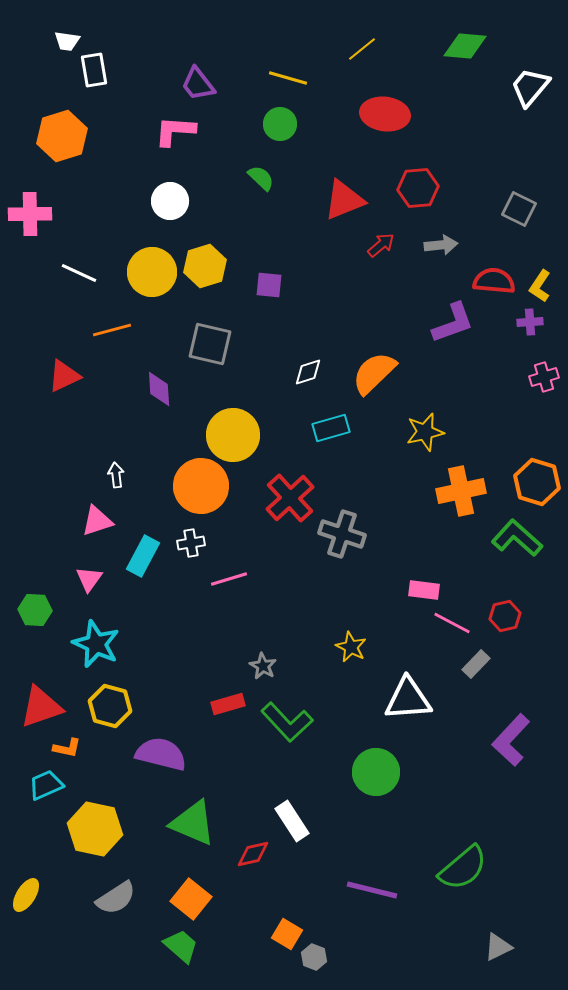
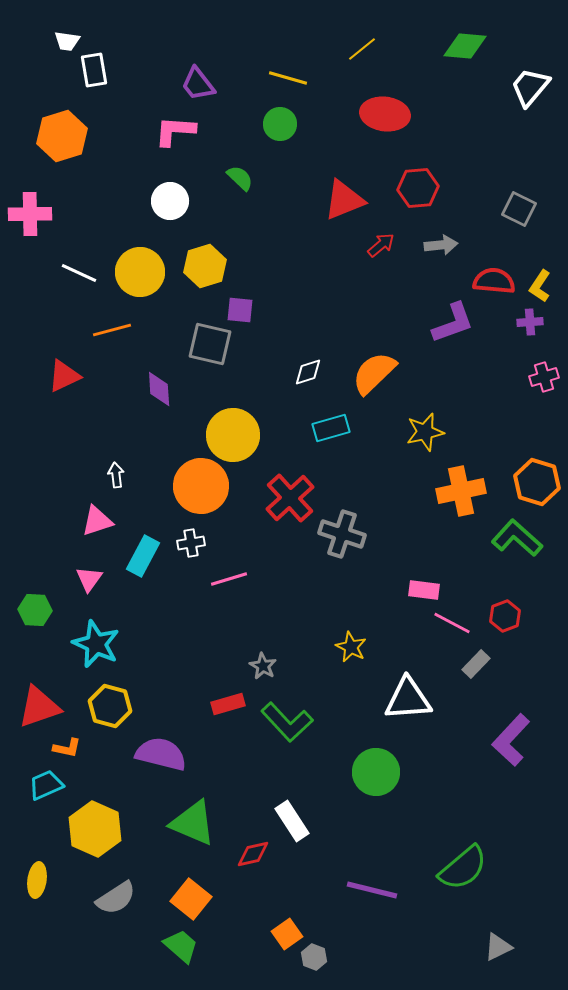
green semicircle at (261, 178): moved 21 px left
yellow circle at (152, 272): moved 12 px left
purple square at (269, 285): moved 29 px left, 25 px down
red hexagon at (505, 616): rotated 8 degrees counterclockwise
red triangle at (41, 707): moved 2 px left
yellow hexagon at (95, 829): rotated 12 degrees clockwise
yellow ellipse at (26, 895): moved 11 px right, 15 px up; rotated 24 degrees counterclockwise
orange square at (287, 934): rotated 24 degrees clockwise
